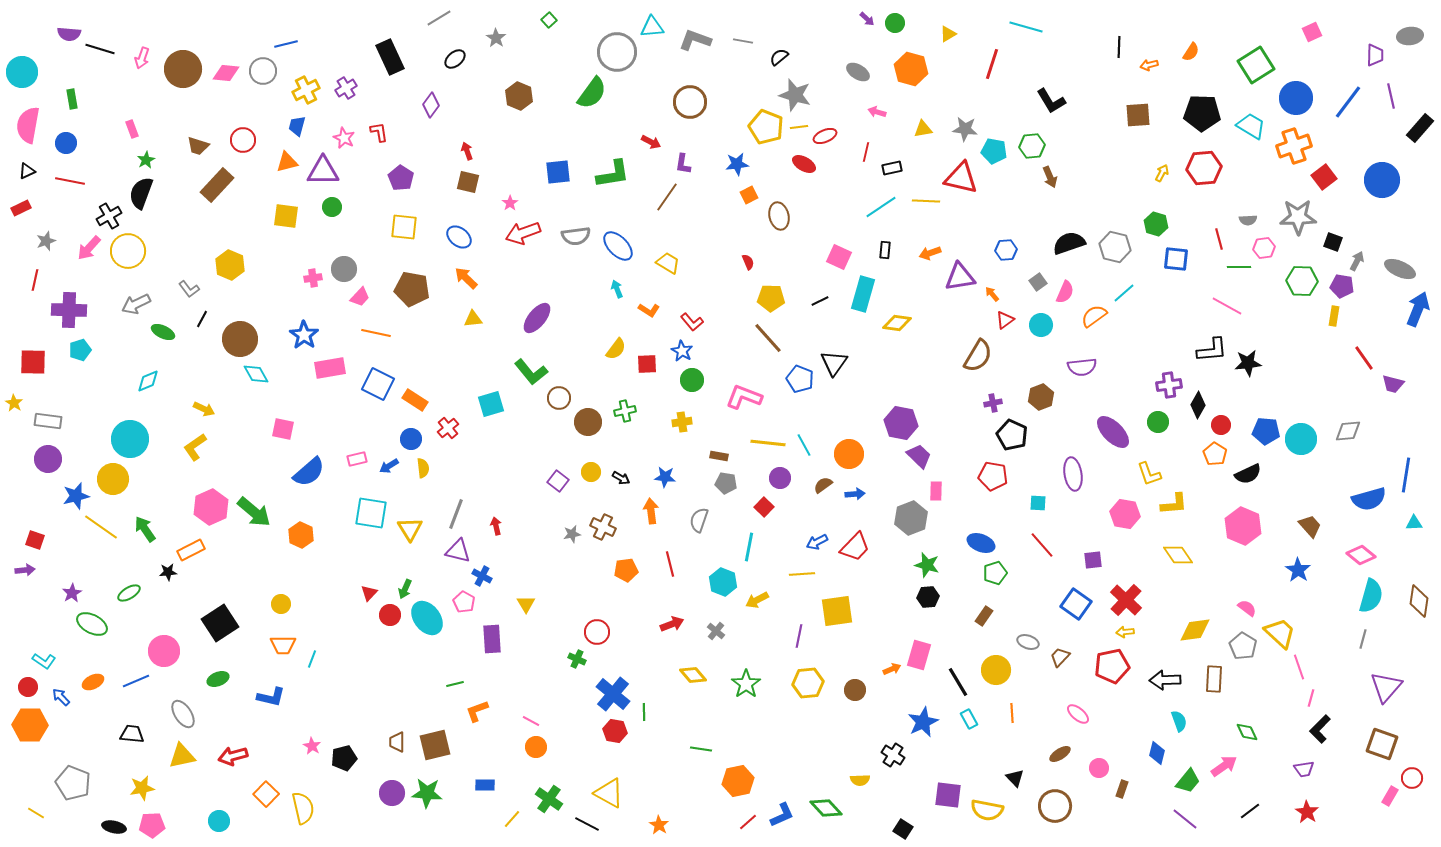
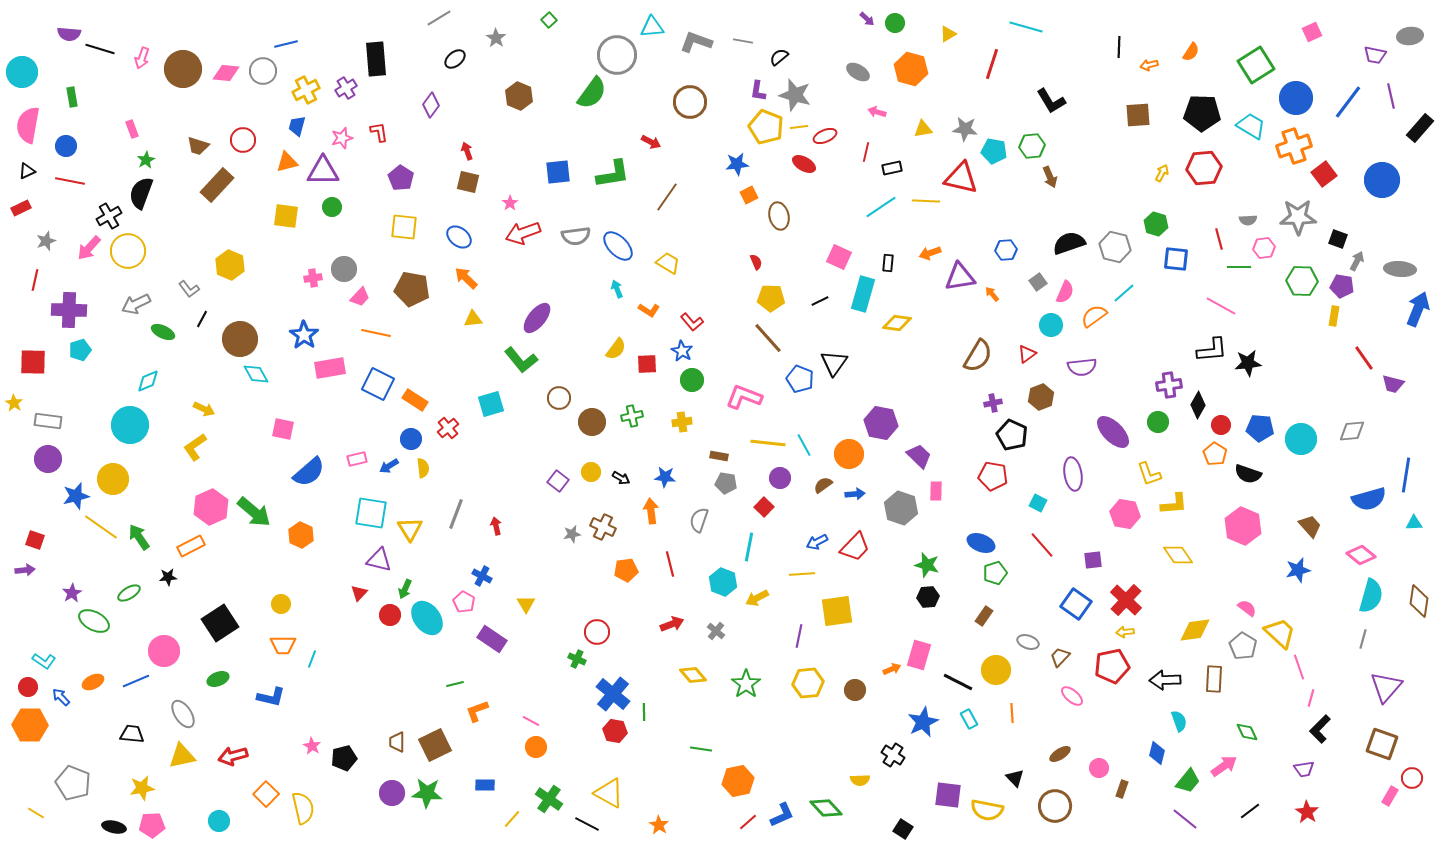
gray L-shape at (695, 40): moved 1 px right, 2 px down
gray circle at (617, 52): moved 3 px down
purple trapezoid at (1375, 55): rotated 100 degrees clockwise
black rectangle at (390, 57): moved 14 px left, 2 px down; rotated 20 degrees clockwise
green rectangle at (72, 99): moved 2 px up
pink star at (344, 138): moved 2 px left; rotated 30 degrees clockwise
blue circle at (66, 143): moved 3 px down
purple L-shape at (683, 164): moved 75 px right, 73 px up
red square at (1324, 177): moved 3 px up
black square at (1333, 242): moved 5 px right, 3 px up
black rectangle at (885, 250): moved 3 px right, 13 px down
red semicircle at (748, 262): moved 8 px right
gray ellipse at (1400, 269): rotated 20 degrees counterclockwise
pink line at (1227, 306): moved 6 px left
red triangle at (1005, 320): moved 22 px right, 34 px down
cyan circle at (1041, 325): moved 10 px right
green L-shape at (531, 372): moved 10 px left, 12 px up
green cross at (625, 411): moved 7 px right, 5 px down
brown circle at (588, 422): moved 4 px right
purple hexagon at (901, 423): moved 20 px left
blue pentagon at (1266, 431): moved 6 px left, 3 px up
gray diamond at (1348, 431): moved 4 px right
cyan circle at (130, 439): moved 14 px up
black semicircle at (1248, 474): rotated 44 degrees clockwise
cyan square at (1038, 503): rotated 24 degrees clockwise
gray hexagon at (911, 518): moved 10 px left, 10 px up; rotated 20 degrees counterclockwise
green arrow at (145, 529): moved 6 px left, 8 px down
orange rectangle at (191, 550): moved 4 px up
purple triangle at (458, 551): moved 79 px left, 9 px down
blue star at (1298, 570): rotated 25 degrees clockwise
black star at (168, 572): moved 5 px down
red triangle at (369, 593): moved 10 px left
yellow arrow at (757, 600): moved 2 px up
green ellipse at (92, 624): moved 2 px right, 3 px up
purple rectangle at (492, 639): rotated 52 degrees counterclockwise
black line at (958, 682): rotated 32 degrees counterclockwise
pink ellipse at (1078, 714): moved 6 px left, 18 px up
brown square at (435, 745): rotated 12 degrees counterclockwise
